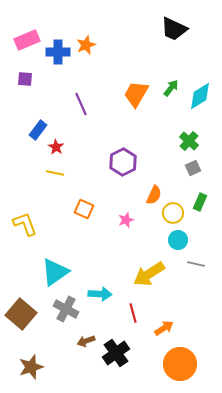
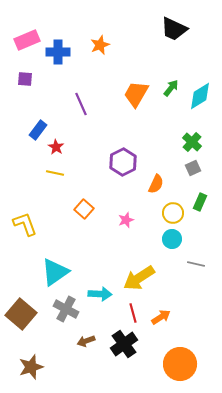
orange star: moved 14 px right
green cross: moved 3 px right, 1 px down
orange semicircle: moved 2 px right, 11 px up
orange square: rotated 18 degrees clockwise
cyan circle: moved 6 px left, 1 px up
yellow arrow: moved 10 px left, 4 px down
orange arrow: moved 3 px left, 11 px up
black cross: moved 8 px right, 9 px up
